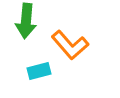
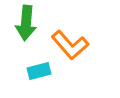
green arrow: moved 2 px down
